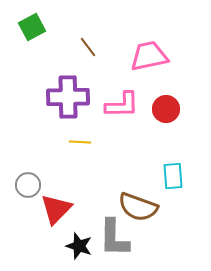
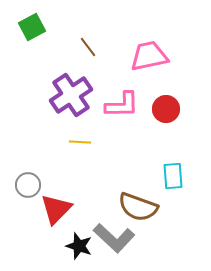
purple cross: moved 3 px right, 2 px up; rotated 33 degrees counterclockwise
gray L-shape: rotated 48 degrees counterclockwise
